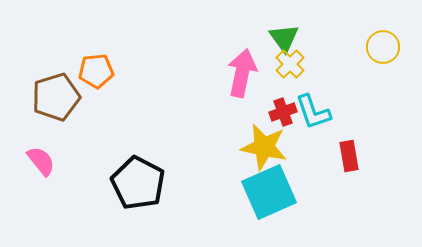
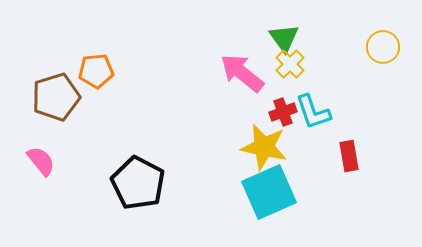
pink arrow: rotated 63 degrees counterclockwise
